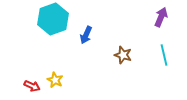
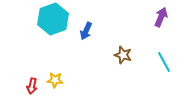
blue arrow: moved 4 px up
cyan line: moved 7 px down; rotated 15 degrees counterclockwise
yellow star: rotated 21 degrees counterclockwise
red arrow: rotated 77 degrees clockwise
